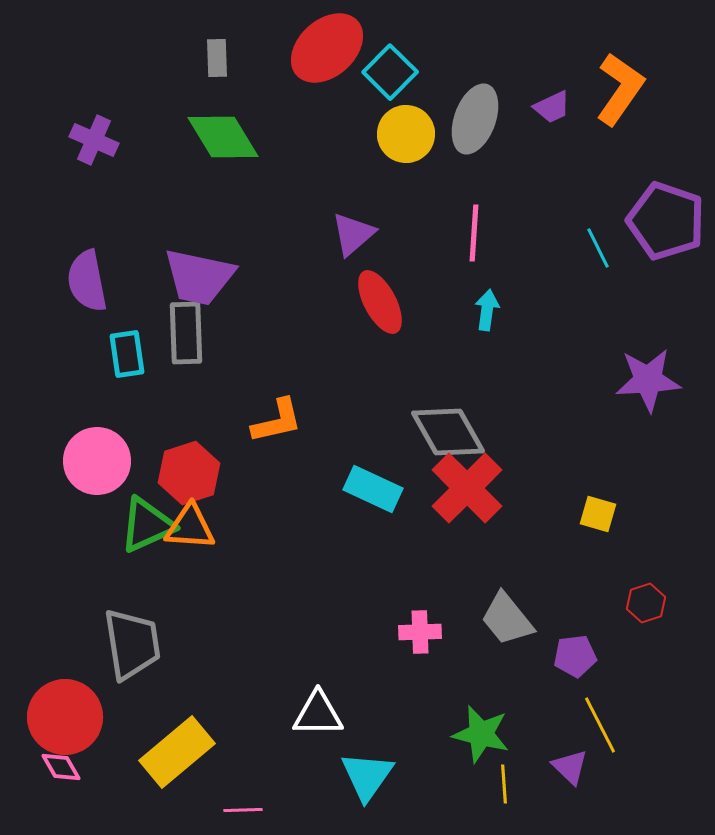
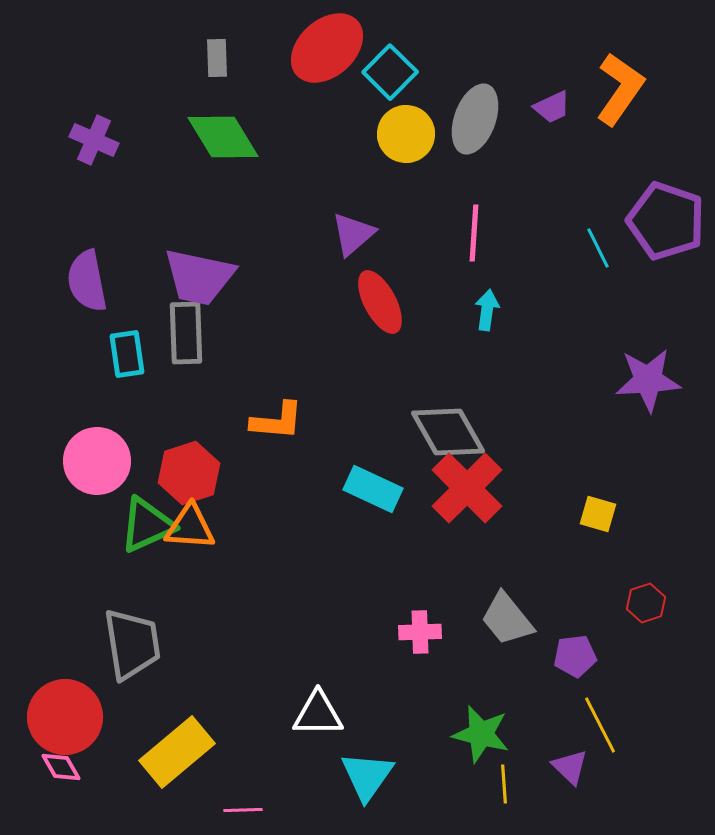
orange L-shape at (277, 421): rotated 18 degrees clockwise
